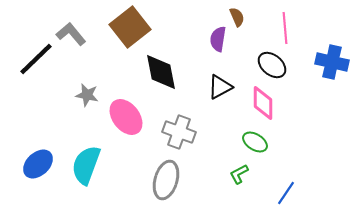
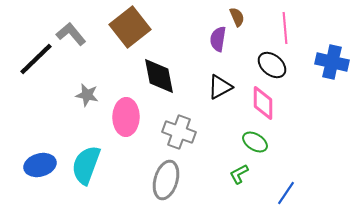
black diamond: moved 2 px left, 4 px down
pink ellipse: rotated 39 degrees clockwise
blue ellipse: moved 2 px right, 1 px down; rotated 28 degrees clockwise
